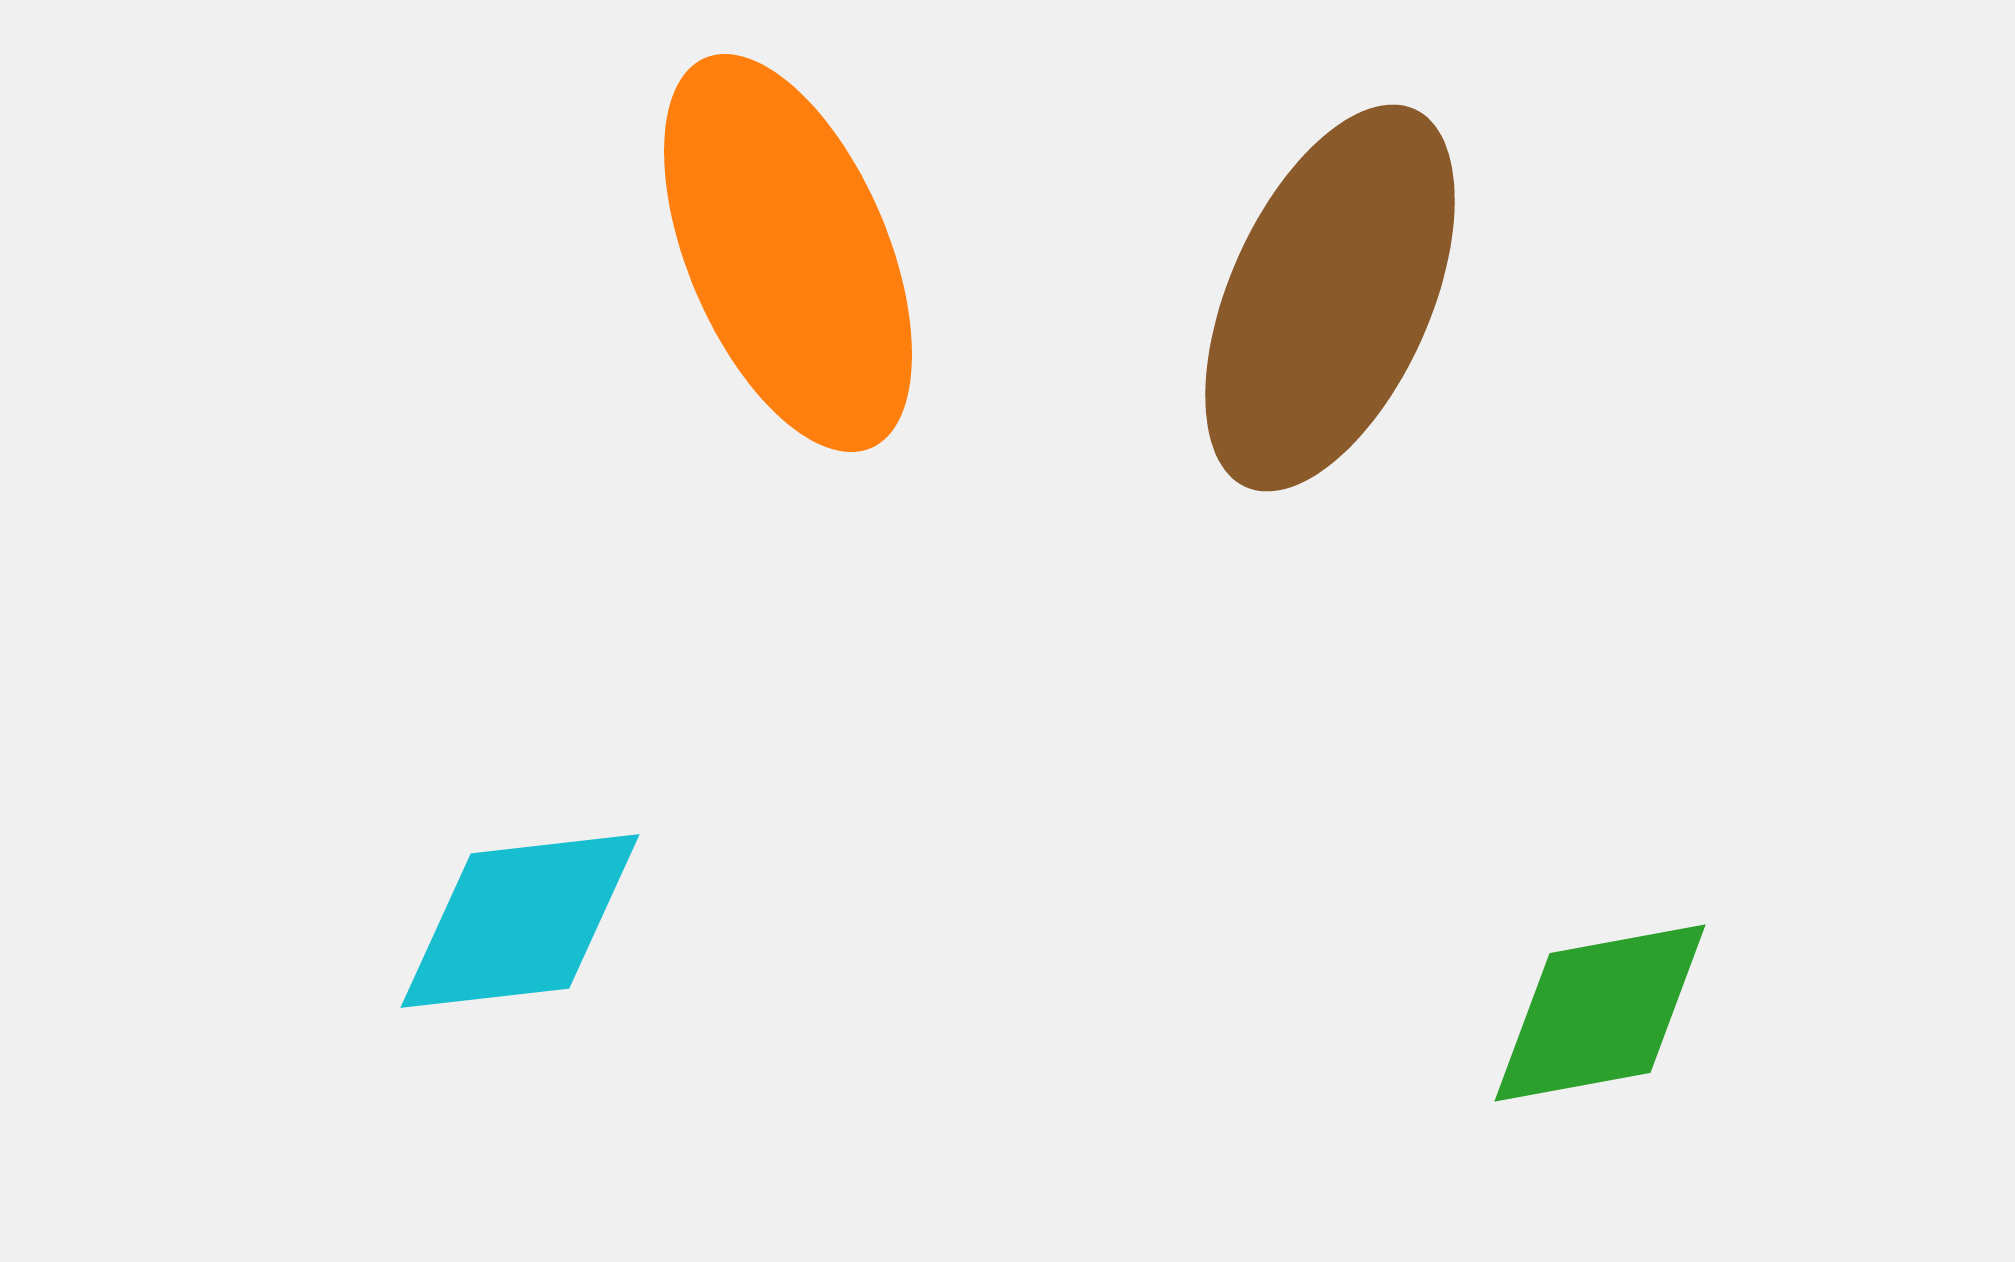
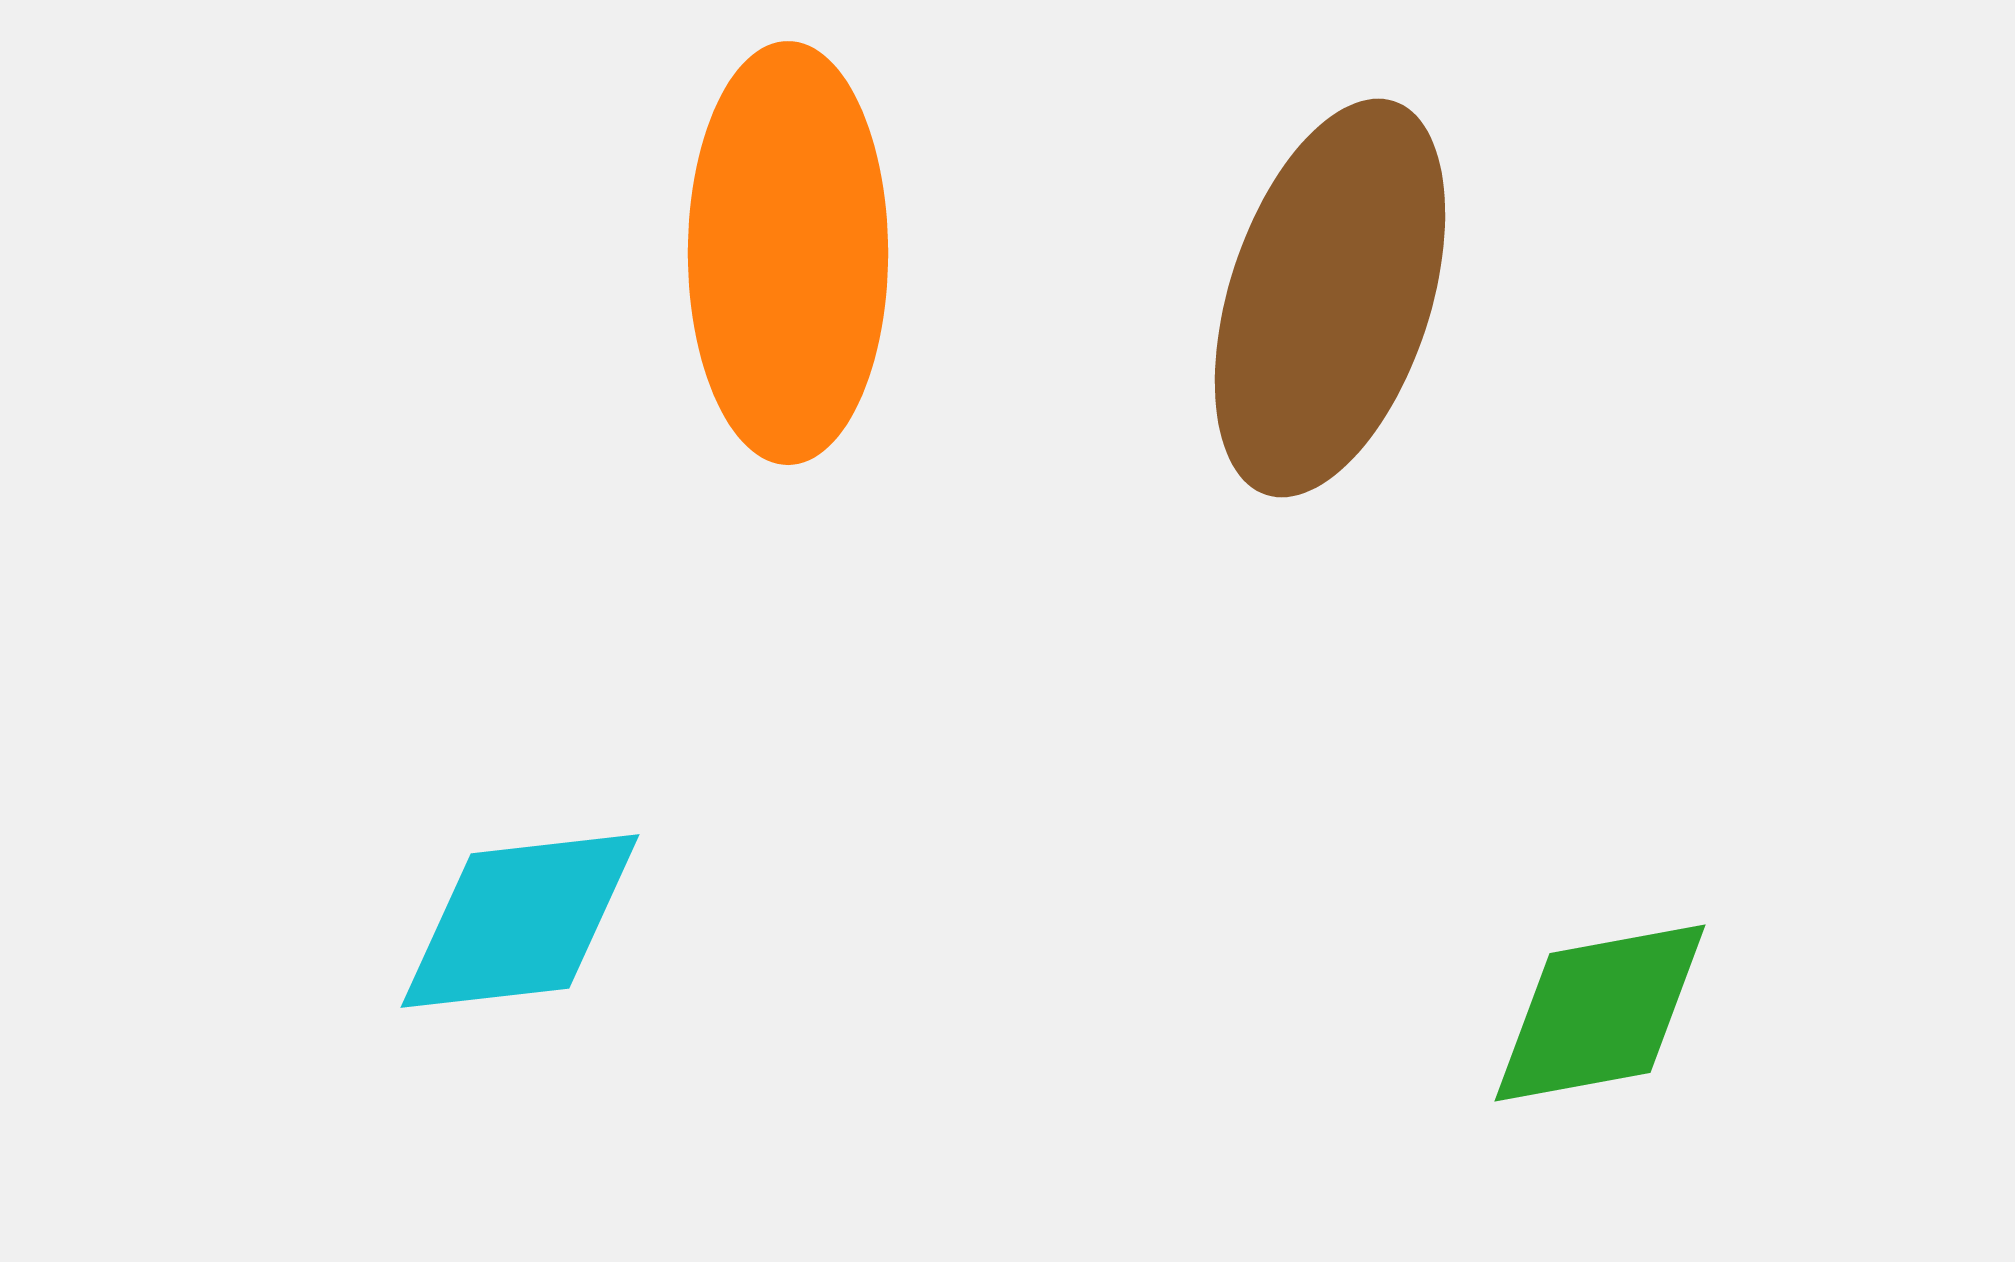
orange ellipse: rotated 23 degrees clockwise
brown ellipse: rotated 6 degrees counterclockwise
